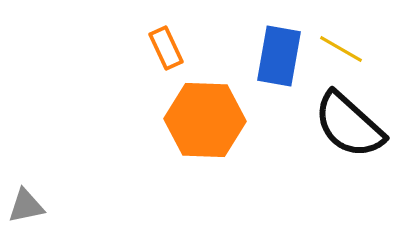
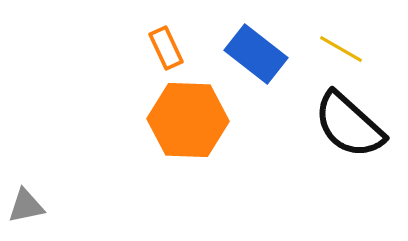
blue rectangle: moved 23 px left, 2 px up; rotated 62 degrees counterclockwise
orange hexagon: moved 17 px left
